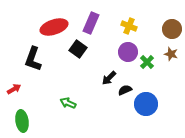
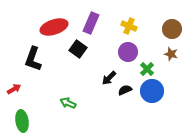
green cross: moved 7 px down
blue circle: moved 6 px right, 13 px up
